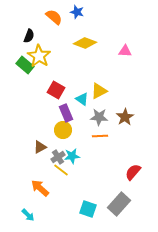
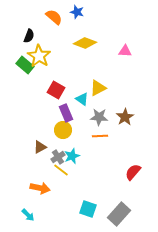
yellow triangle: moved 1 px left, 3 px up
cyan star: rotated 14 degrees counterclockwise
orange arrow: rotated 150 degrees clockwise
gray rectangle: moved 10 px down
